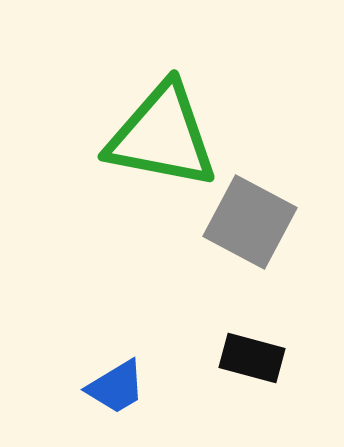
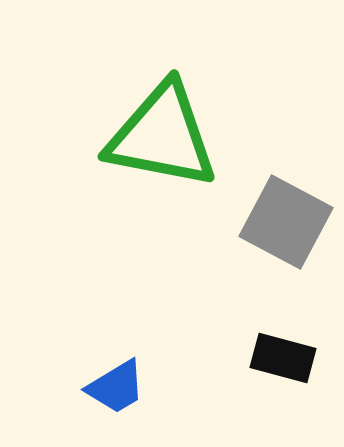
gray square: moved 36 px right
black rectangle: moved 31 px right
